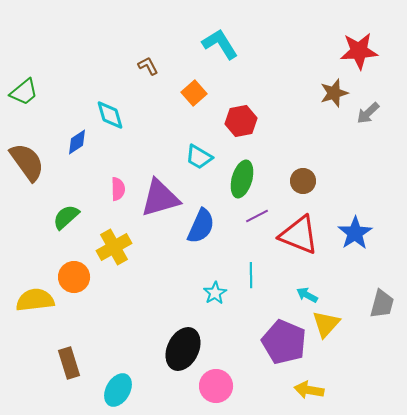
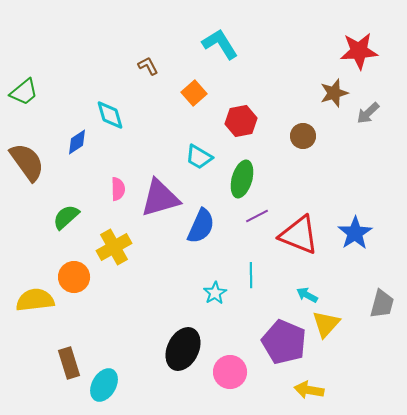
brown circle: moved 45 px up
pink circle: moved 14 px right, 14 px up
cyan ellipse: moved 14 px left, 5 px up
